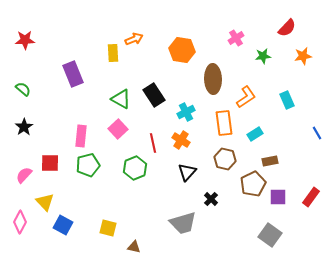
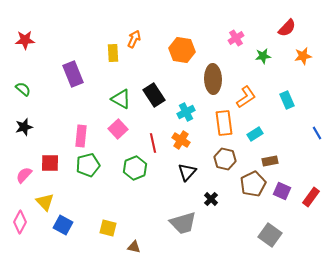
orange arrow at (134, 39): rotated 42 degrees counterclockwise
black star at (24, 127): rotated 18 degrees clockwise
purple square at (278, 197): moved 4 px right, 6 px up; rotated 24 degrees clockwise
